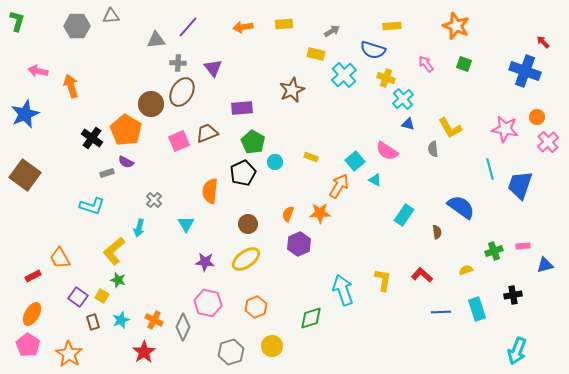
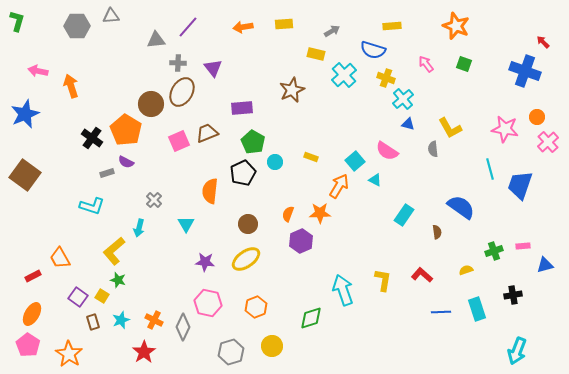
purple hexagon at (299, 244): moved 2 px right, 3 px up
